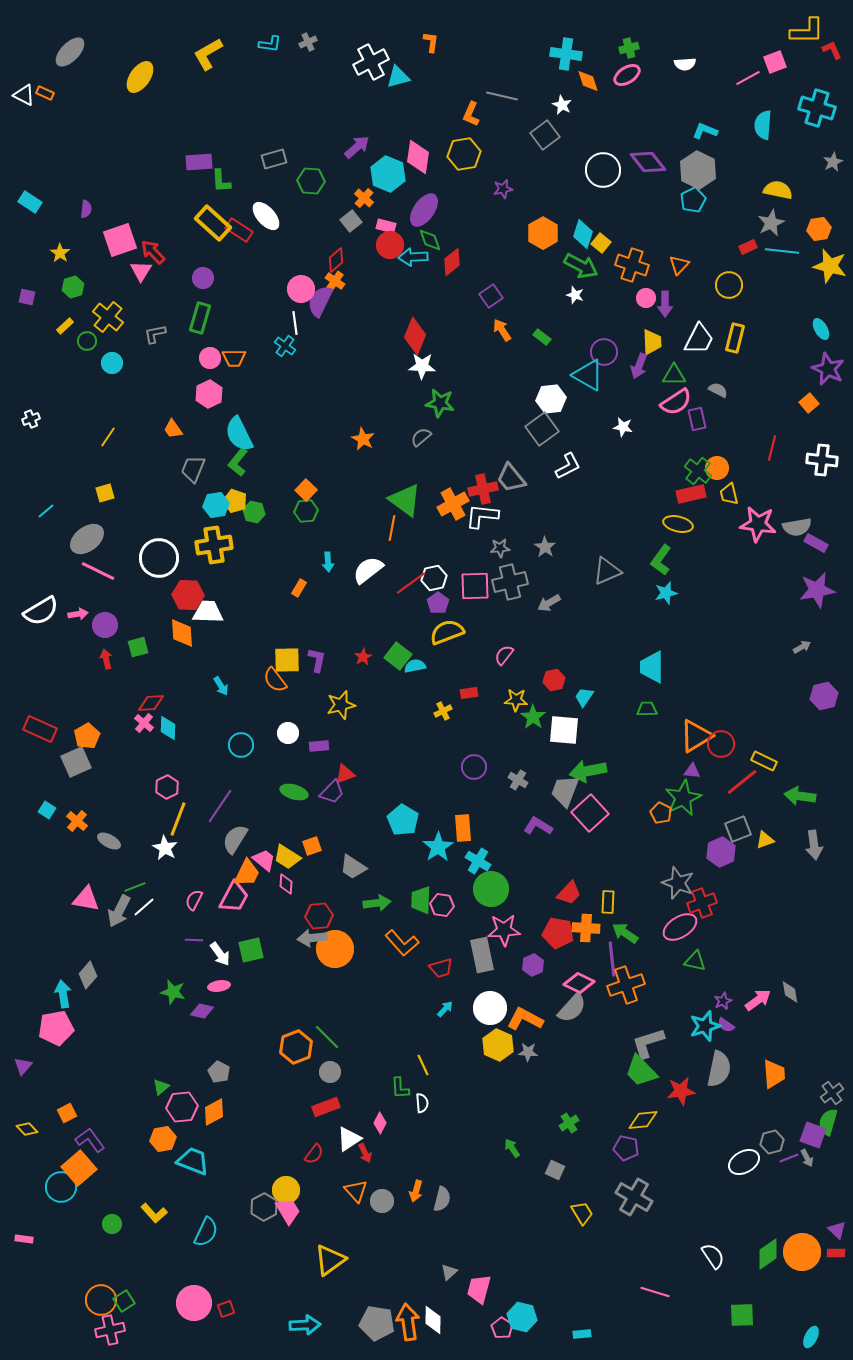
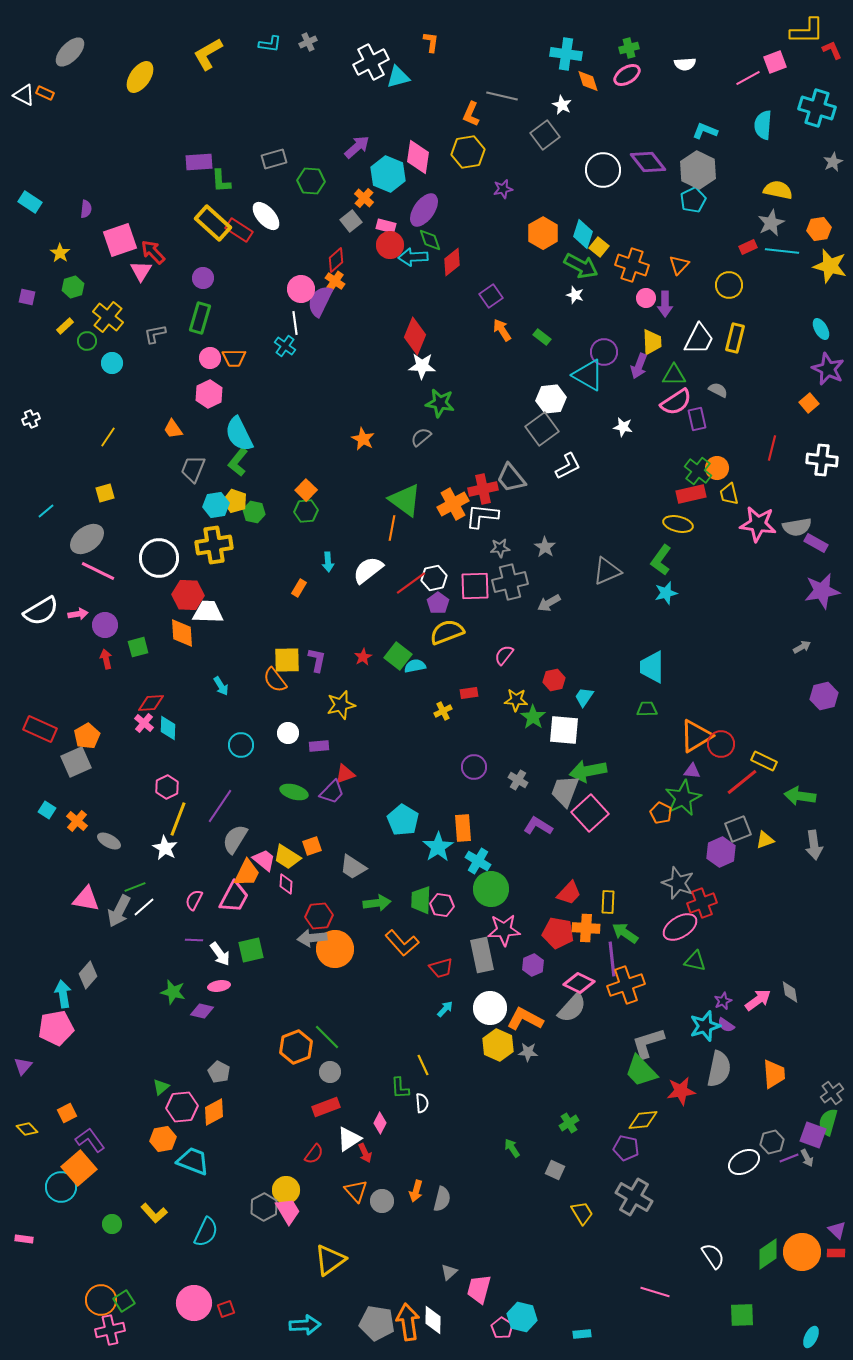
yellow hexagon at (464, 154): moved 4 px right, 2 px up
yellow square at (601, 243): moved 2 px left, 4 px down
purple star at (817, 590): moved 5 px right, 1 px down
